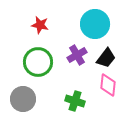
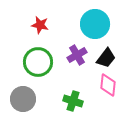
green cross: moved 2 px left
